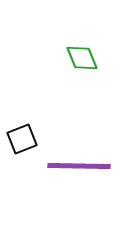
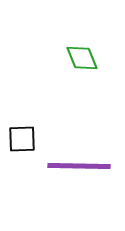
black square: rotated 20 degrees clockwise
